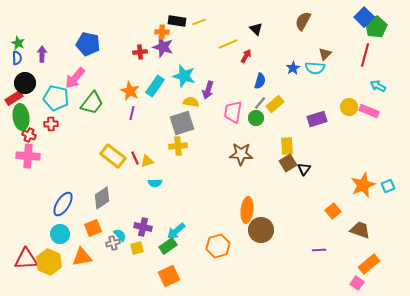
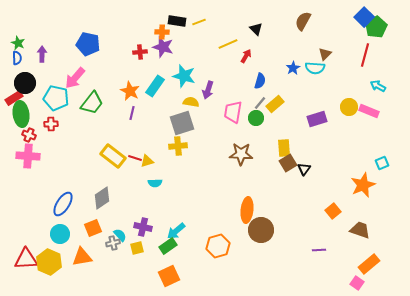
green ellipse at (21, 117): moved 3 px up
yellow rectangle at (287, 146): moved 3 px left, 2 px down
red line at (135, 158): rotated 48 degrees counterclockwise
cyan square at (388, 186): moved 6 px left, 23 px up
